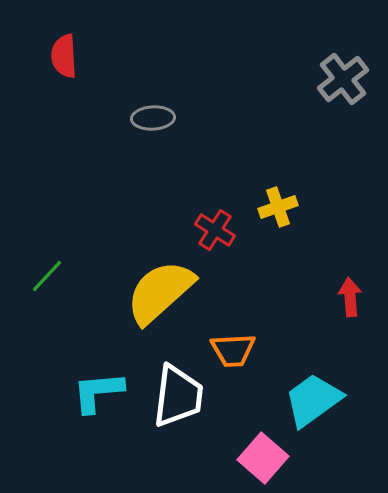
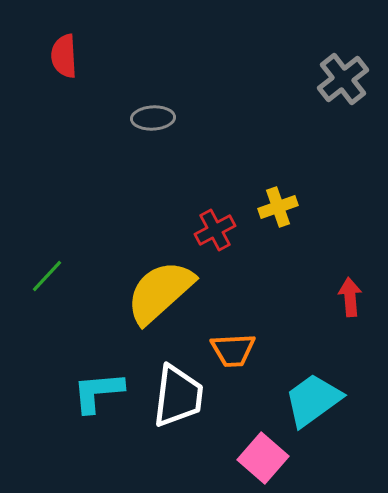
red cross: rotated 30 degrees clockwise
